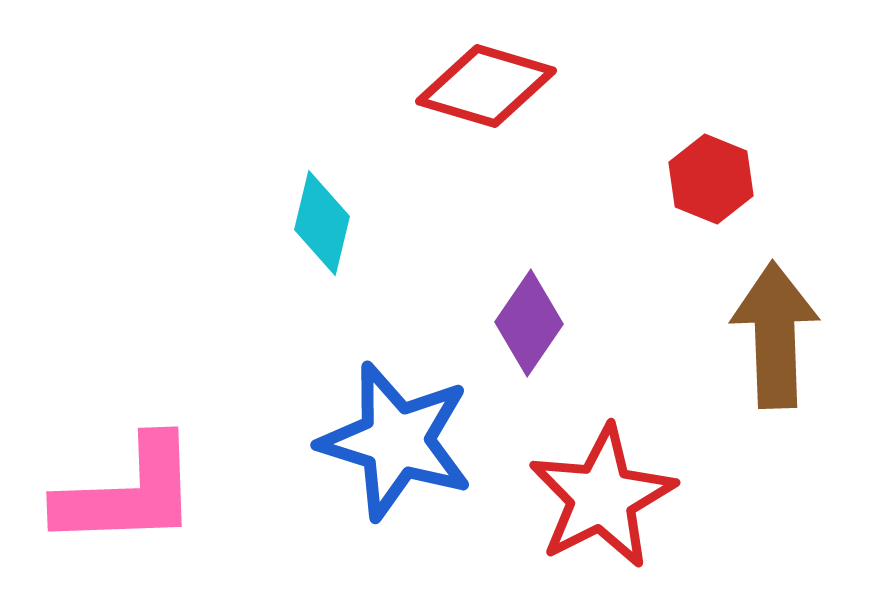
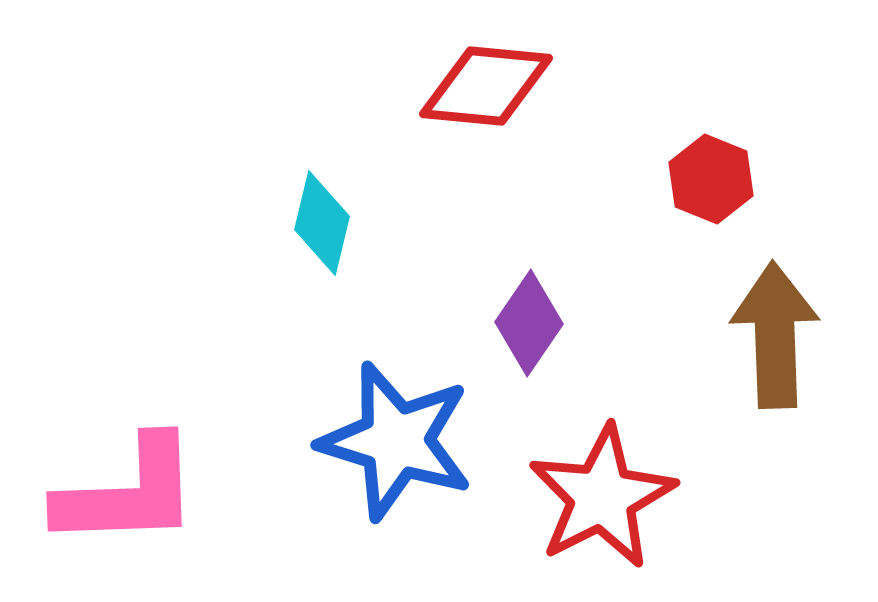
red diamond: rotated 11 degrees counterclockwise
